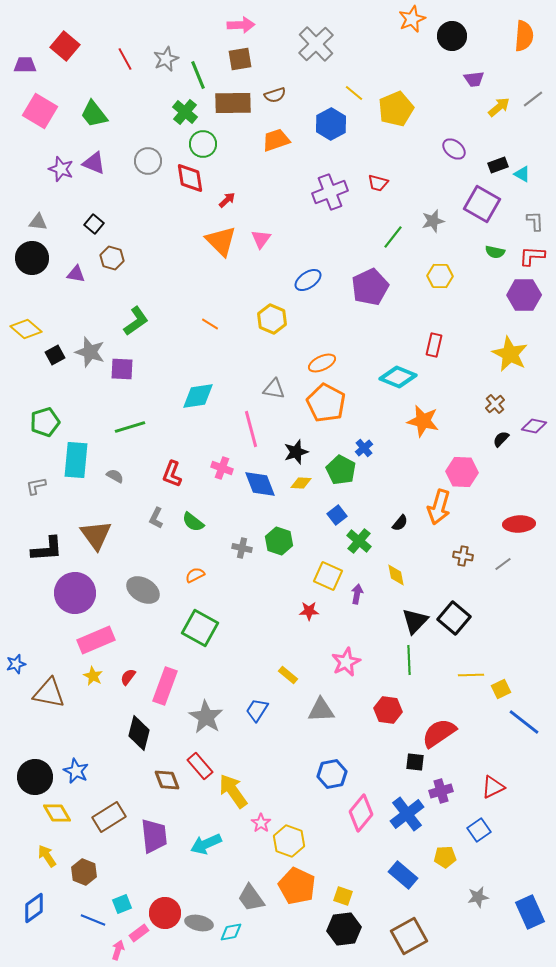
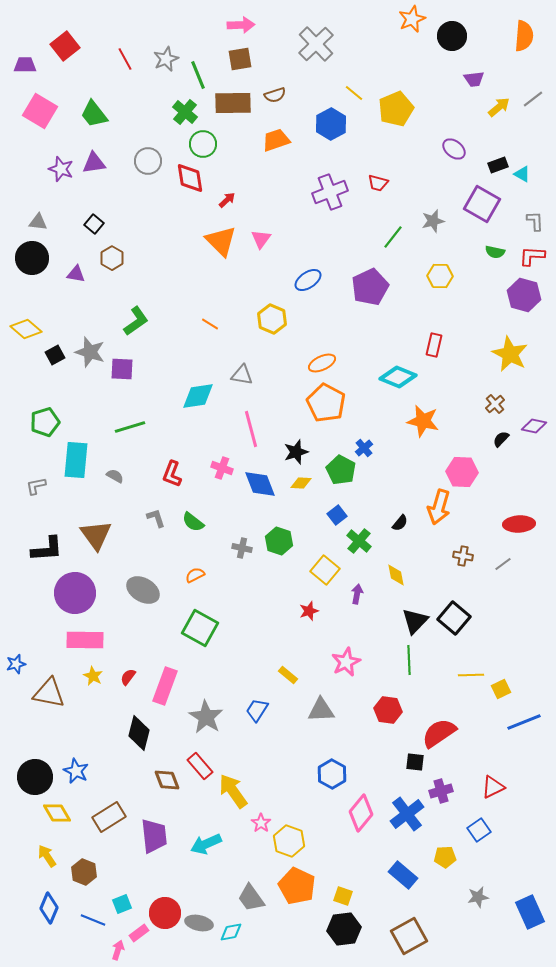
red square at (65, 46): rotated 12 degrees clockwise
purple triangle at (94, 163): rotated 30 degrees counterclockwise
brown hexagon at (112, 258): rotated 15 degrees clockwise
purple hexagon at (524, 295): rotated 16 degrees clockwise
gray triangle at (274, 389): moved 32 px left, 14 px up
gray L-shape at (156, 518): rotated 135 degrees clockwise
yellow square at (328, 576): moved 3 px left, 6 px up; rotated 16 degrees clockwise
red star at (309, 611): rotated 18 degrees counterclockwise
pink rectangle at (96, 640): moved 11 px left; rotated 24 degrees clockwise
blue line at (524, 722): rotated 60 degrees counterclockwise
blue hexagon at (332, 774): rotated 20 degrees counterclockwise
blue diamond at (34, 908): moved 15 px right; rotated 32 degrees counterclockwise
